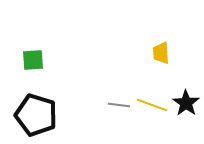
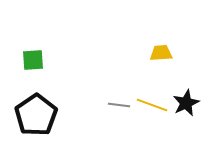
yellow trapezoid: rotated 90 degrees clockwise
black star: rotated 12 degrees clockwise
black pentagon: rotated 21 degrees clockwise
